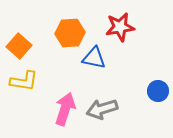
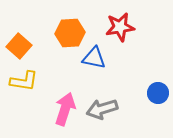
blue circle: moved 2 px down
